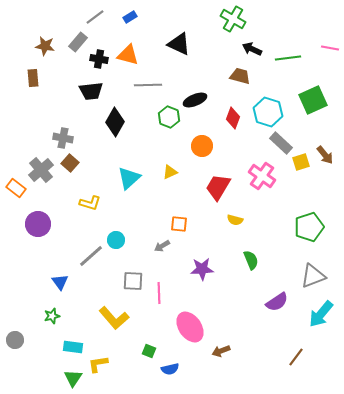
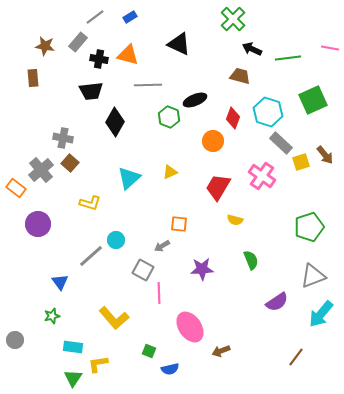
green cross at (233, 19): rotated 15 degrees clockwise
orange circle at (202, 146): moved 11 px right, 5 px up
gray square at (133, 281): moved 10 px right, 11 px up; rotated 25 degrees clockwise
